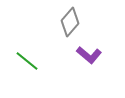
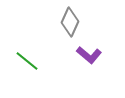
gray diamond: rotated 16 degrees counterclockwise
